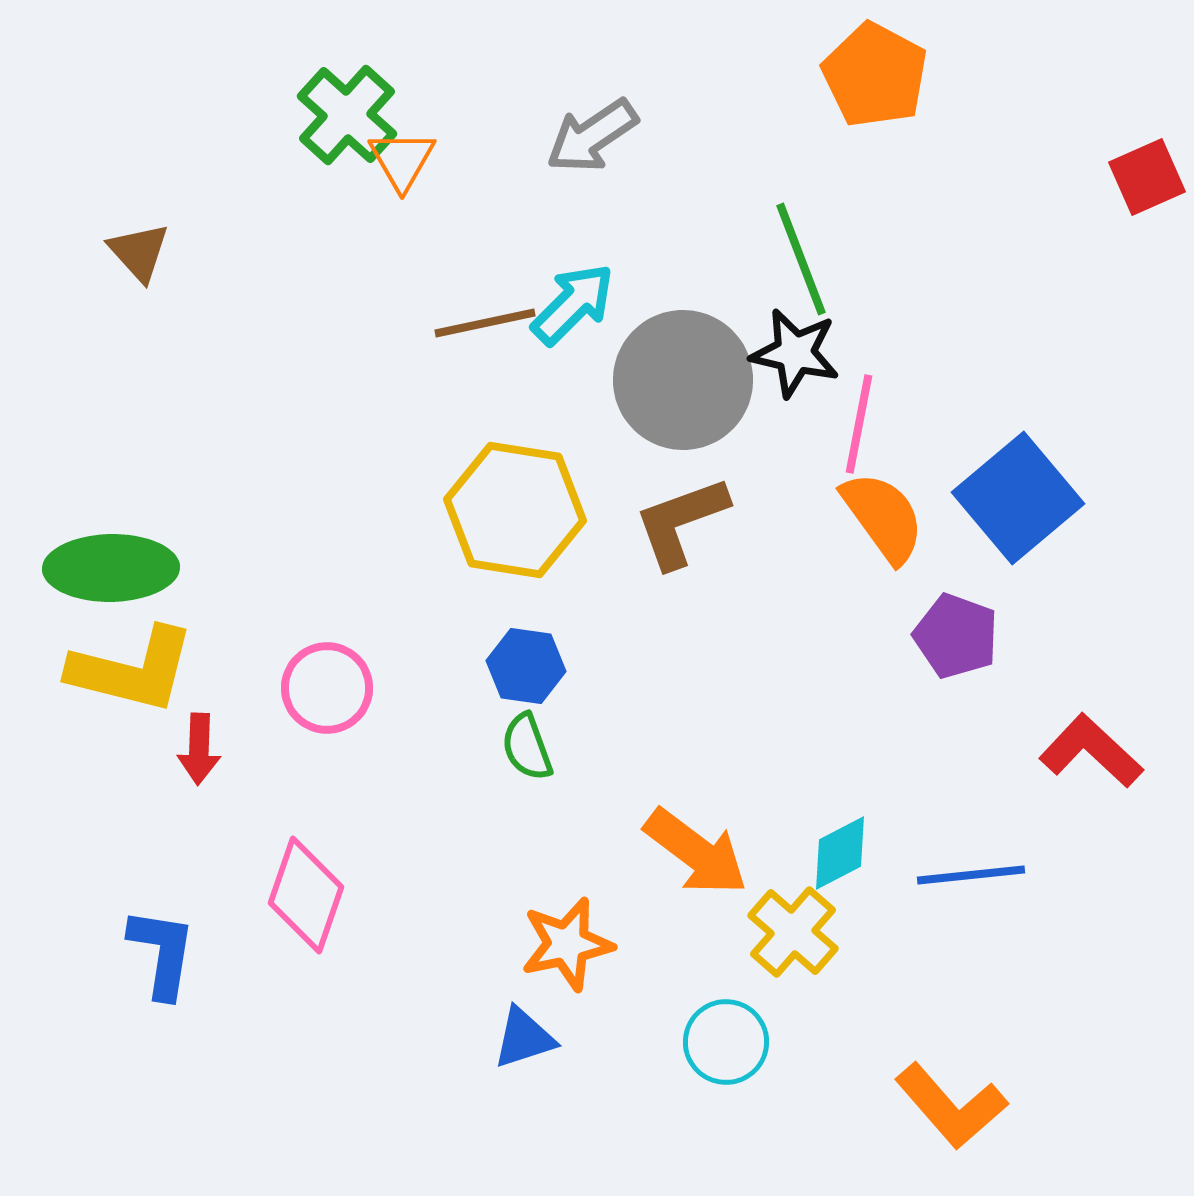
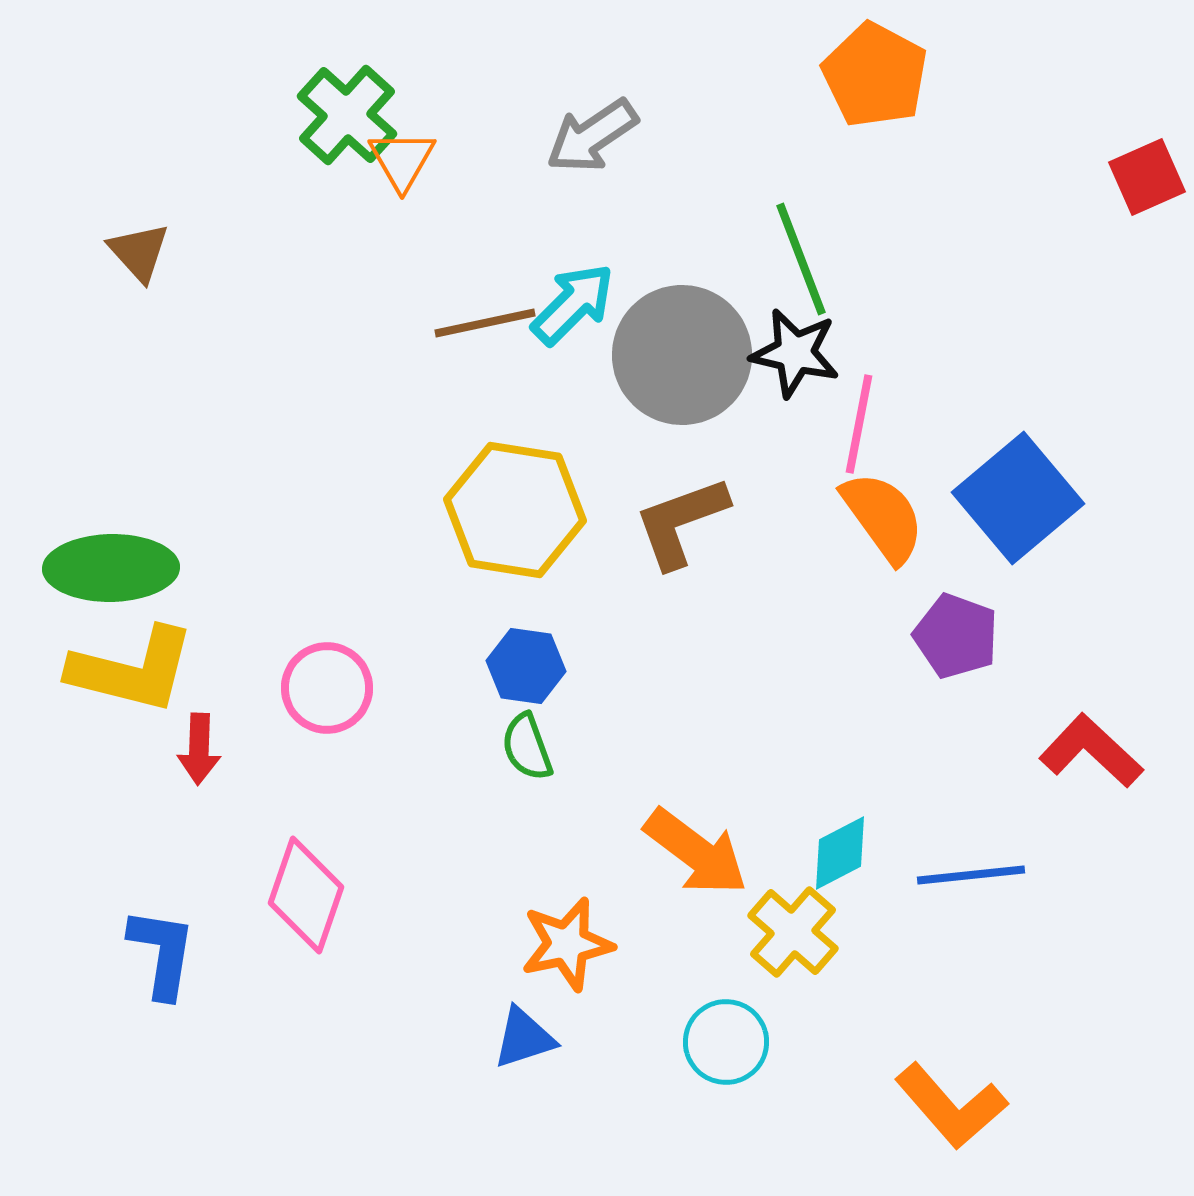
gray circle: moved 1 px left, 25 px up
